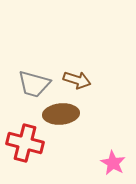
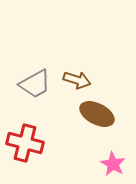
gray trapezoid: moved 1 px right; rotated 44 degrees counterclockwise
brown ellipse: moved 36 px right; rotated 32 degrees clockwise
pink star: moved 1 px down
